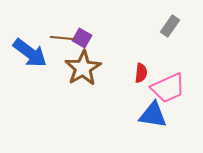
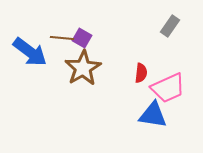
blue arrow: moved 1 px up
